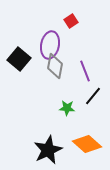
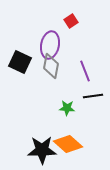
black square: moved 1 px right, 3 px down; rotated 15 degrees counterclockwise
gray diamond: moved 4 px left
black line: rotated 42 degrees clockwise
orange diamond: moved 19 px left
black star: moved 6 px left; rotated 24 degrees clockwise
